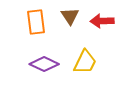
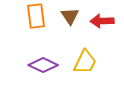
orange rectangle: moved 6 px up
purple diamond: moved 1 px left, 1 px down
